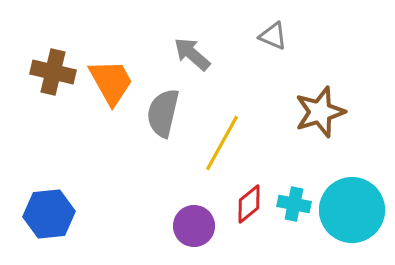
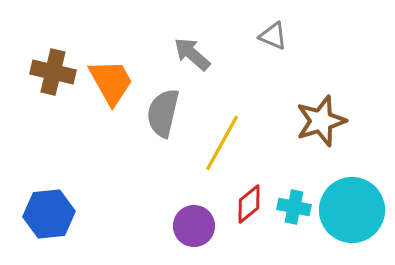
brown star: moved 1 px right, 9 px down
cyan cross: moved 3 px down
